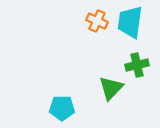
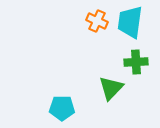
green cross: moved 1 px left, 3 px up; rotated 10 degrees clockwise
